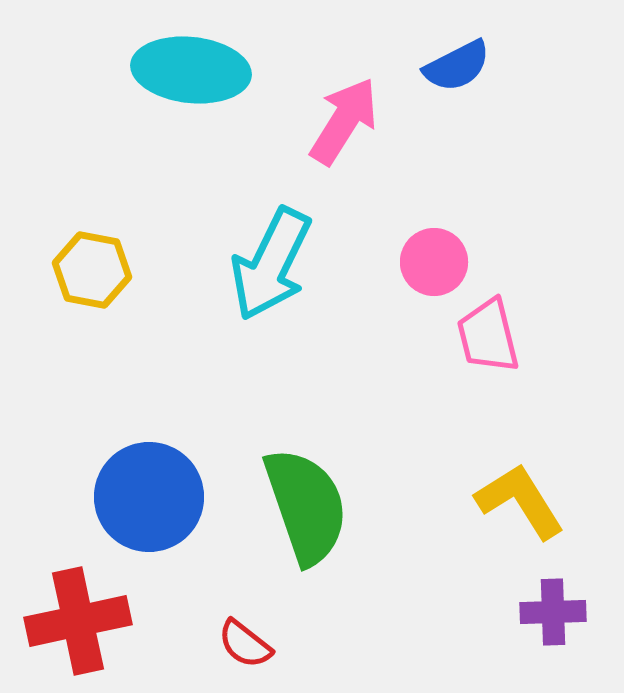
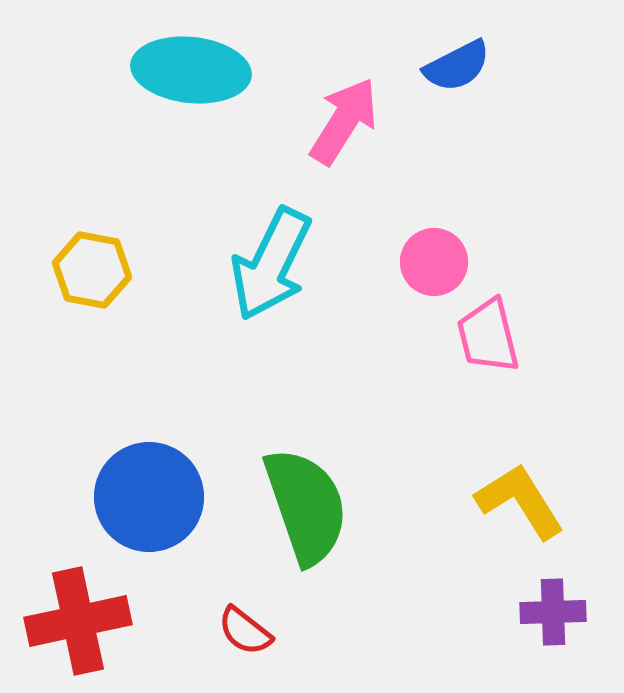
red semicircle: moved 13 px up
